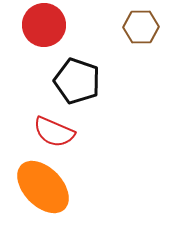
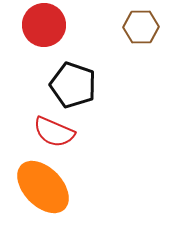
black pentagon: moved 4 px left, 4 px down
